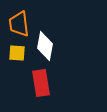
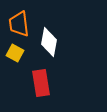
white diamond: moved 4 px right, 4 px up
yellow square: moved 2 px left; rotated 24 degrees clockwise
